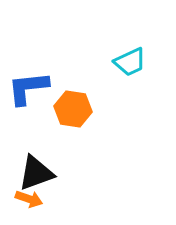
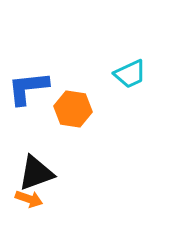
cyan trapezoid: moved 12 px down
